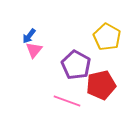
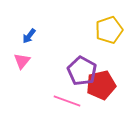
yellow pentagon: moved 2 px right, 7 px up; rotated 24 degrees clockwise
pink triangle: moved 12 px left, 11 px down
purple pentagon: moved 6 px right, 6 px down
